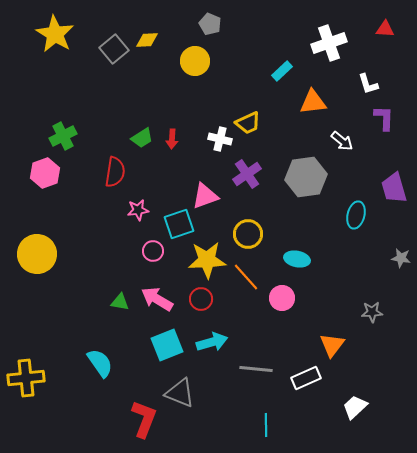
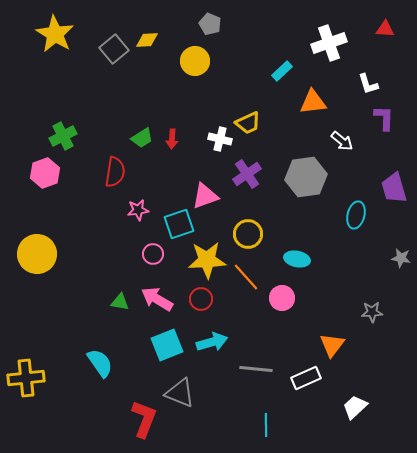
pink circle at (153, 251): moved 3 px down
